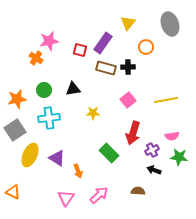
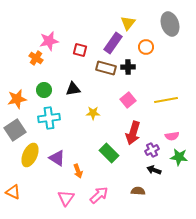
purple rectangle: moved 10 px right
